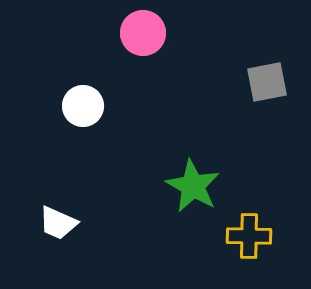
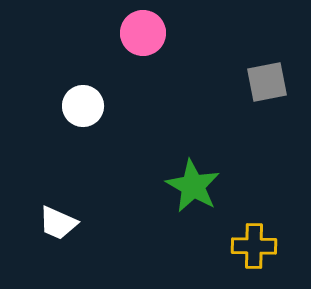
yellow cross: moved 5 px right, 10 px down
